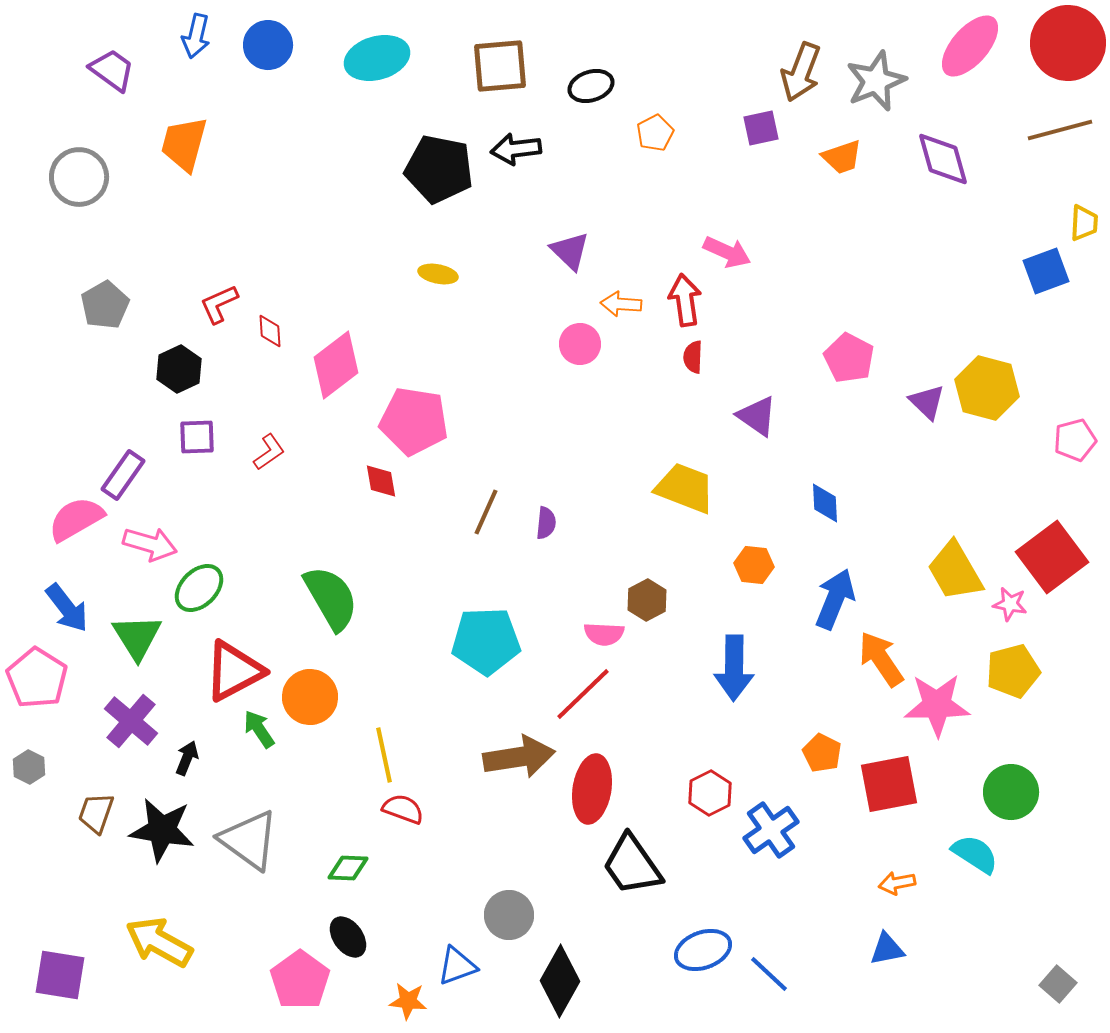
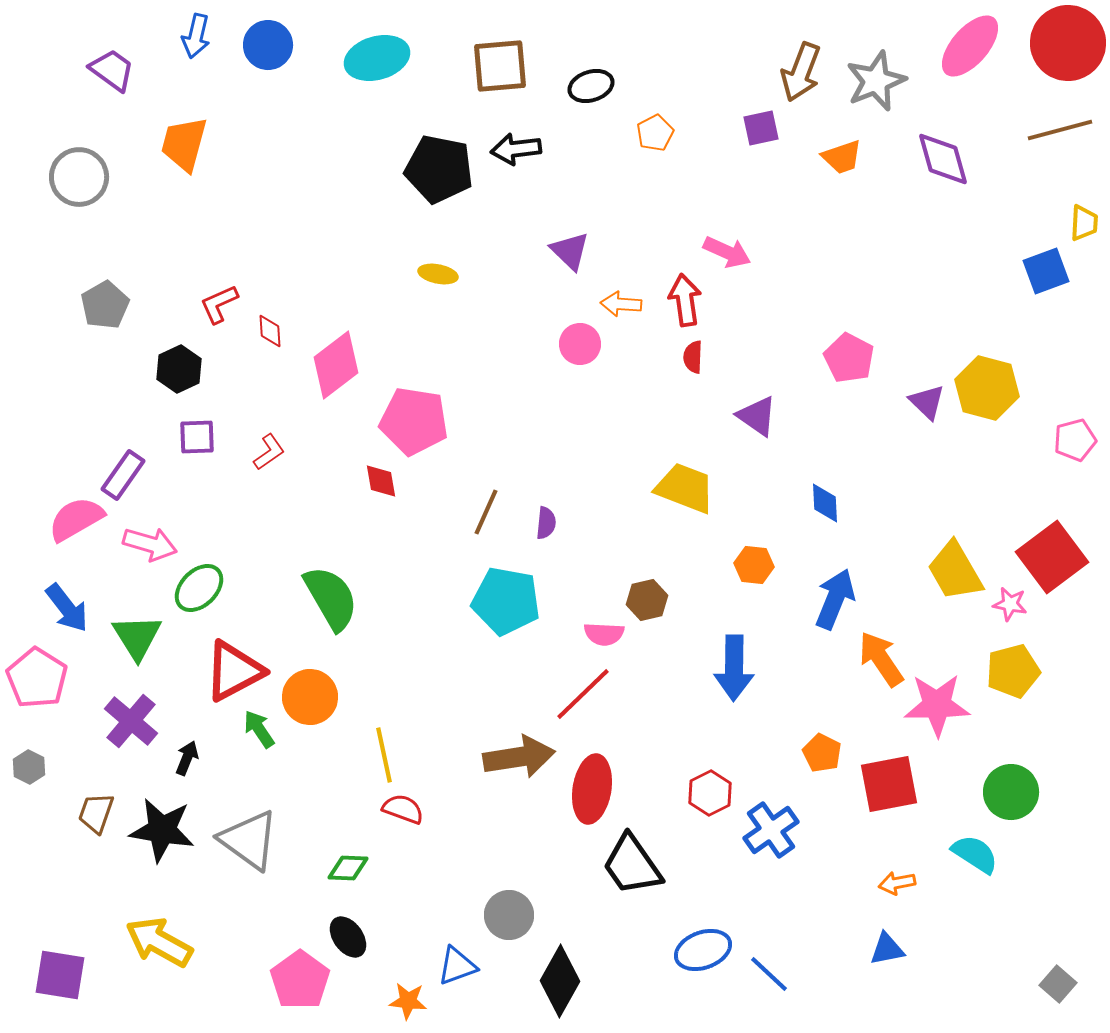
brown hexagon at (647, 600): rotated 15 degrees clockwise
cyan pentagon at (486, 641): moved 20 px right, 40 px up; rotated 12 degrees clockwise
